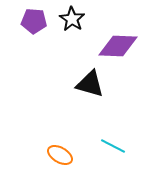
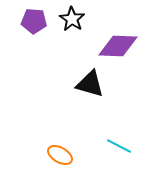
cyan line: moved 6 px right
